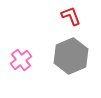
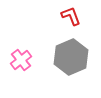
gray hexagon: moved 1 px down
